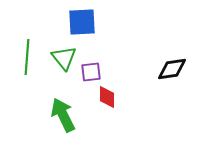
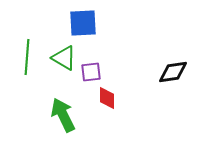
blue square: moved 1 px right, 1 px down
green triangle: rotated 20 degrees counterclockwise
black diamond: moved 1 px right, 3 px down
red diamond: moved 1 px down
